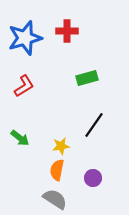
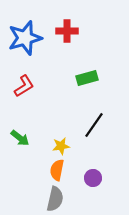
gray semicircle: rotated 70 degrees clockwise
